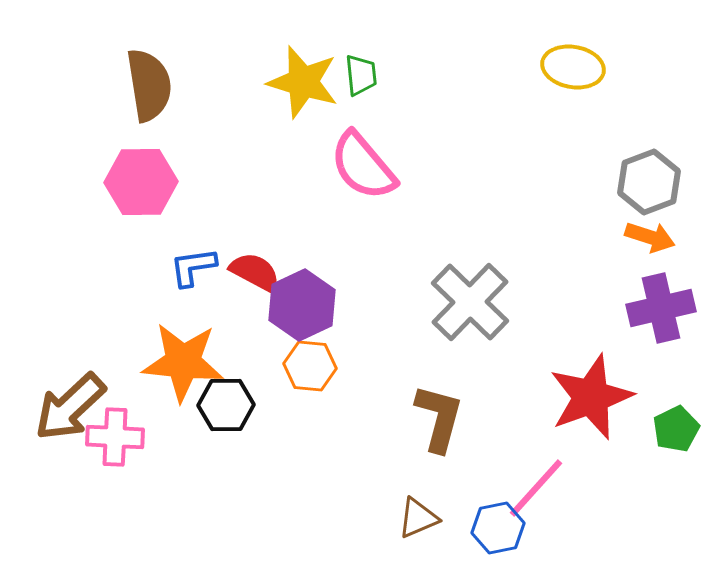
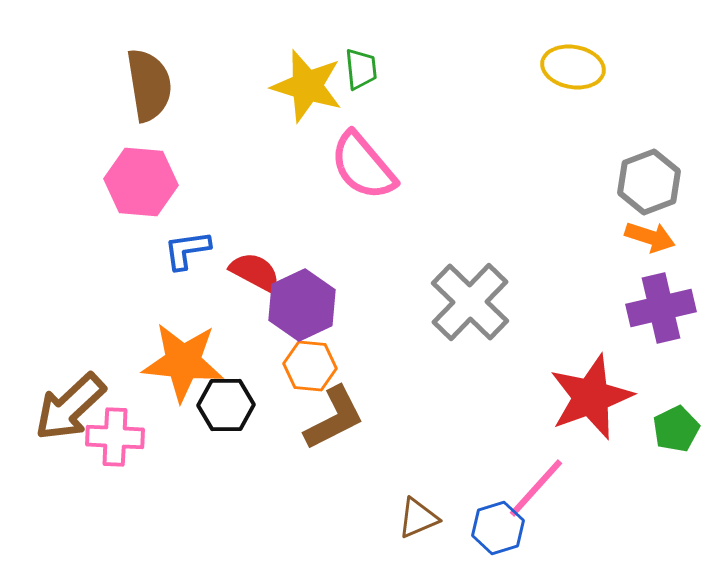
green trapezoid: moved 6 px up
yellow star: moved 4 px right, 4 px down
pink hexagon: rotated 6 degrees clockwise
blue L-shape: moved 6 px left, 17 px up
brown L-shape: moved 105 px left; rotated 48 degrees clockwise
blue hexagon: rotated 6 degrees counterclockwise
